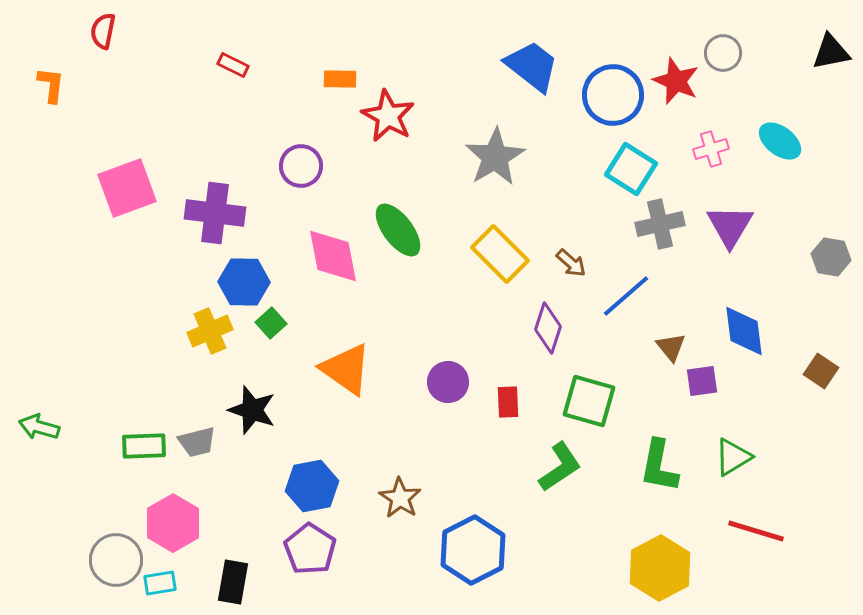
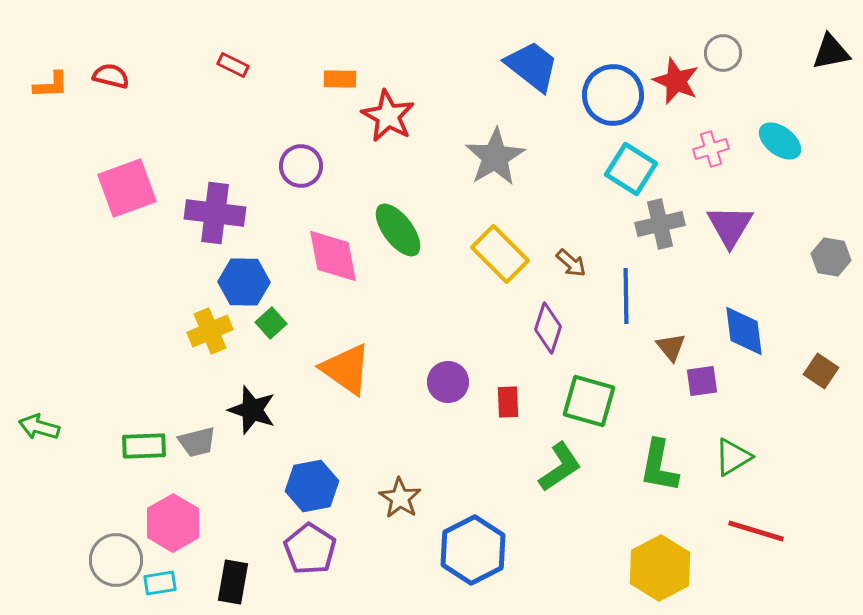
red semicircle at (103, 31): moved 8 px right, 45 px down; rotated 93 degrees clockwise
orange L-shape at (51, 85): rotated 81 degrees clockwise
blue line at (626, 296): rotated 50 degrees counterclockwise
